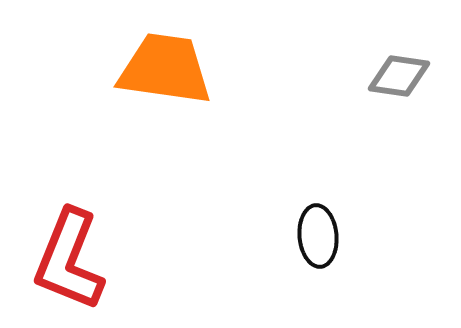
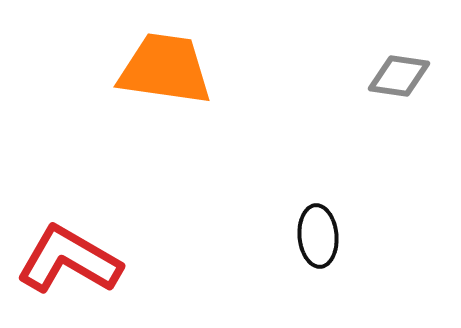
red L-shape: rotated 98 degrees clockwise
